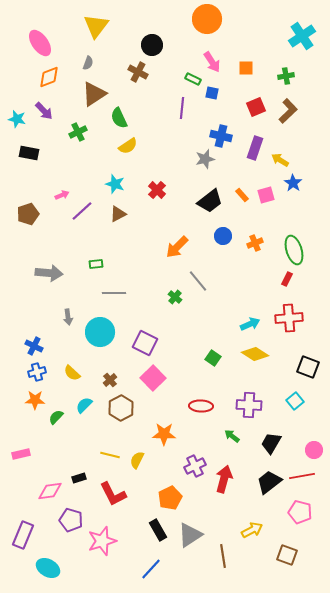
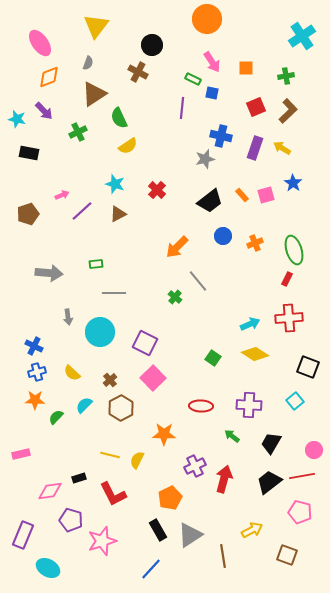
yellow arrow at (280, 160): moved 2 px right, 12 px up
